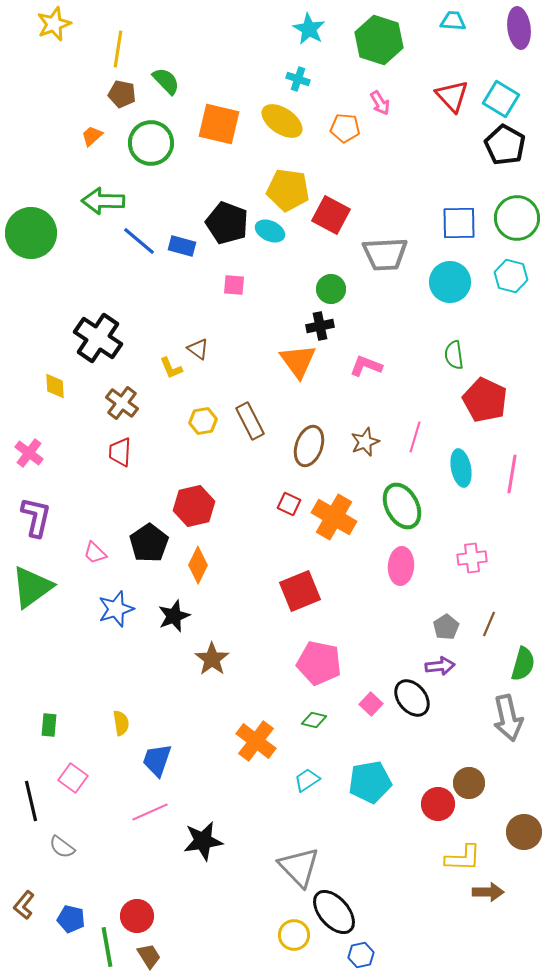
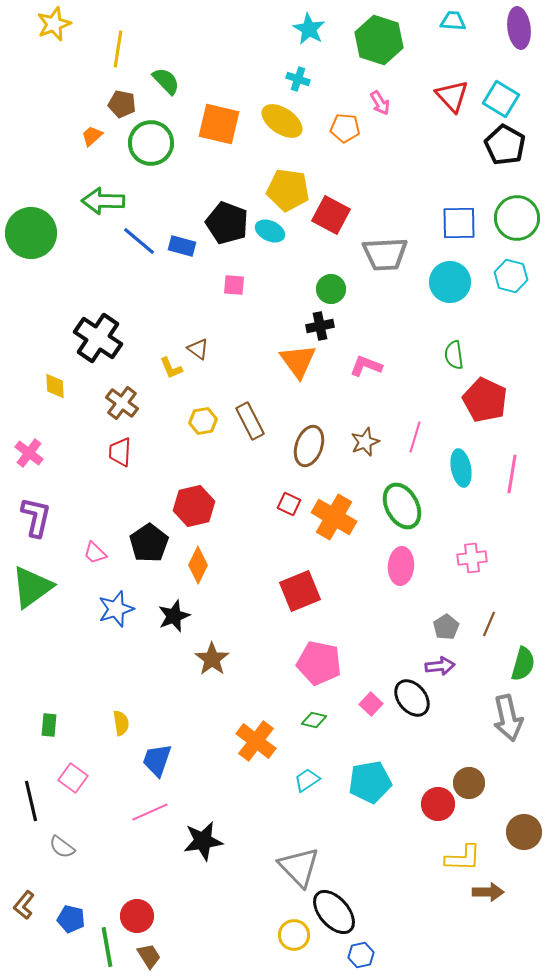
brown pentagon at (122, 94): moved 10 px down
